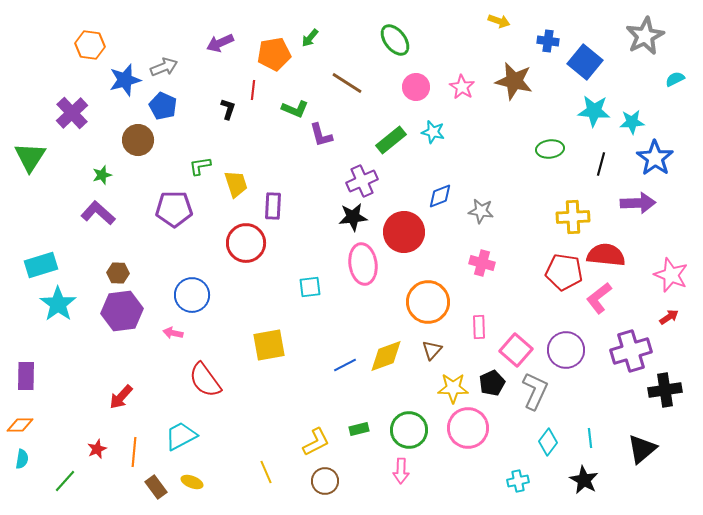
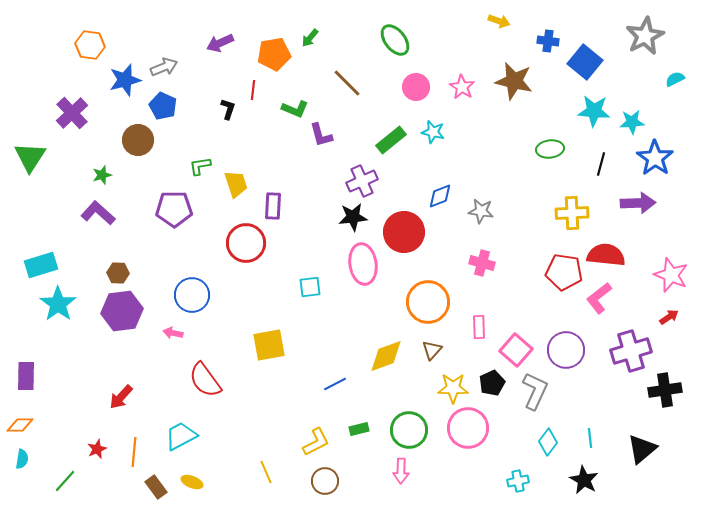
brown line at (347, 83): rotated 12 degrees clockwise
yellow cross at (573, 217): moved 1 px left, 4 px up
blue line at (345, 365): moved 10 px left, 19 px down
